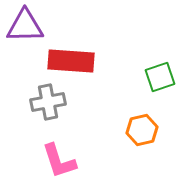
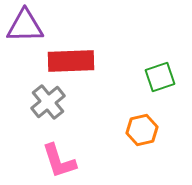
red rectangle: rotated 6 degrees counterclockwise
gray cross: rotated 28 degrees counterclockwise
